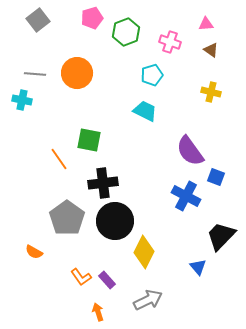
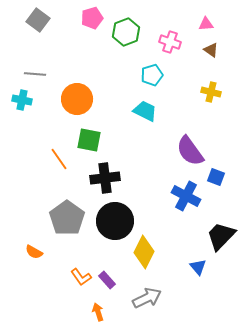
gray square: rotated 15 degrees counterclockwise
orange circle: moved 26 px down
black cross: moved 2 px right, 5 px up
gray arrow: moved 1 px left, 2 px up
